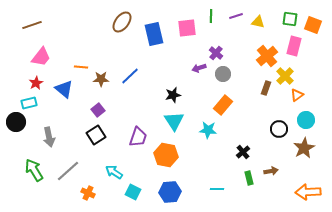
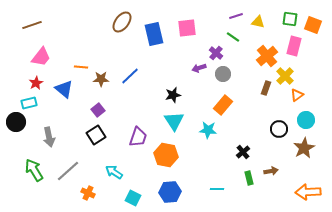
green line at (211, 16): moved 22 px right, 21 px down; rotated 56 degrees counterclockwise
cyan square at (133, 192): moved 6 px down
